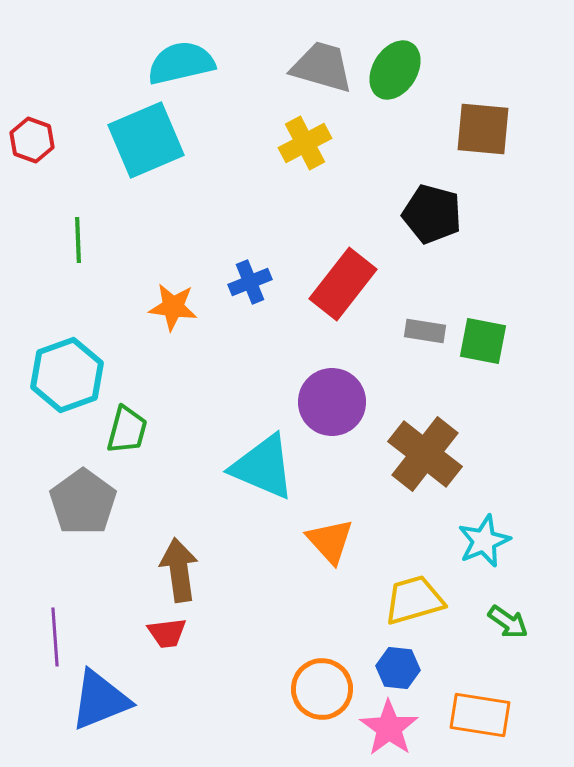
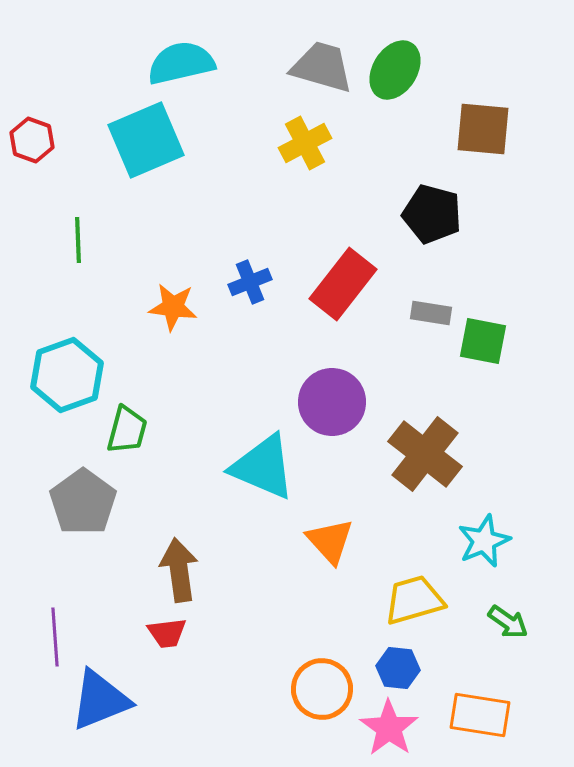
gray rectangle: moved 6 px right, 18 px up
